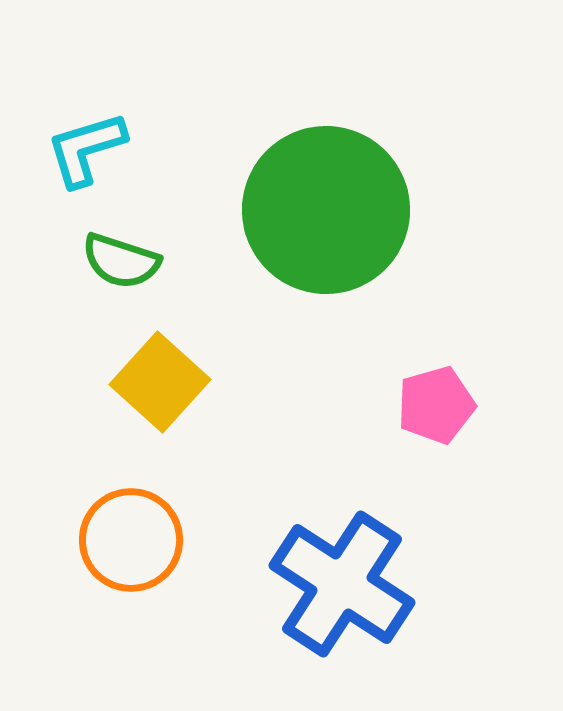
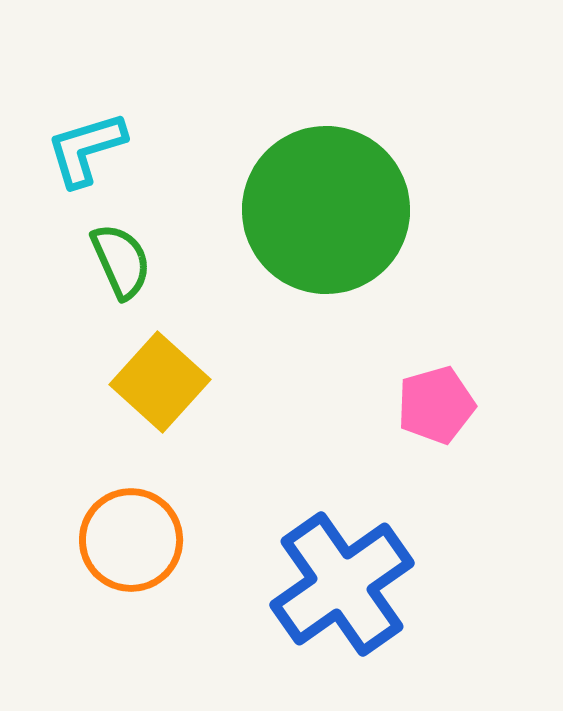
green semicircle: rotated 132 degrees counterclockwise
blue cross: rotated 22 degrees clockwise
